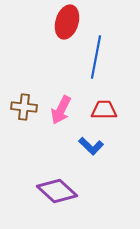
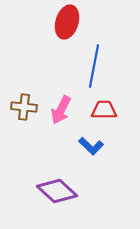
blue line: moved 2 px left, 9 px down
